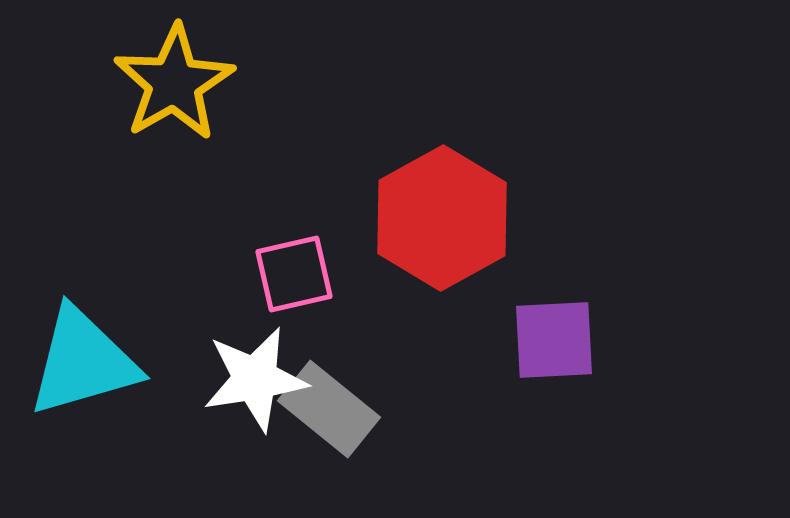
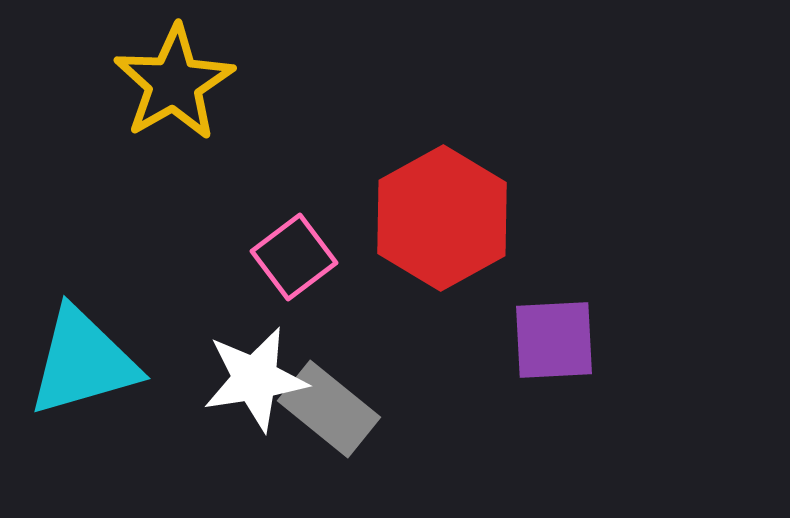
pink square: moved 17 px up; rotated 24 degrees counterclockwise
